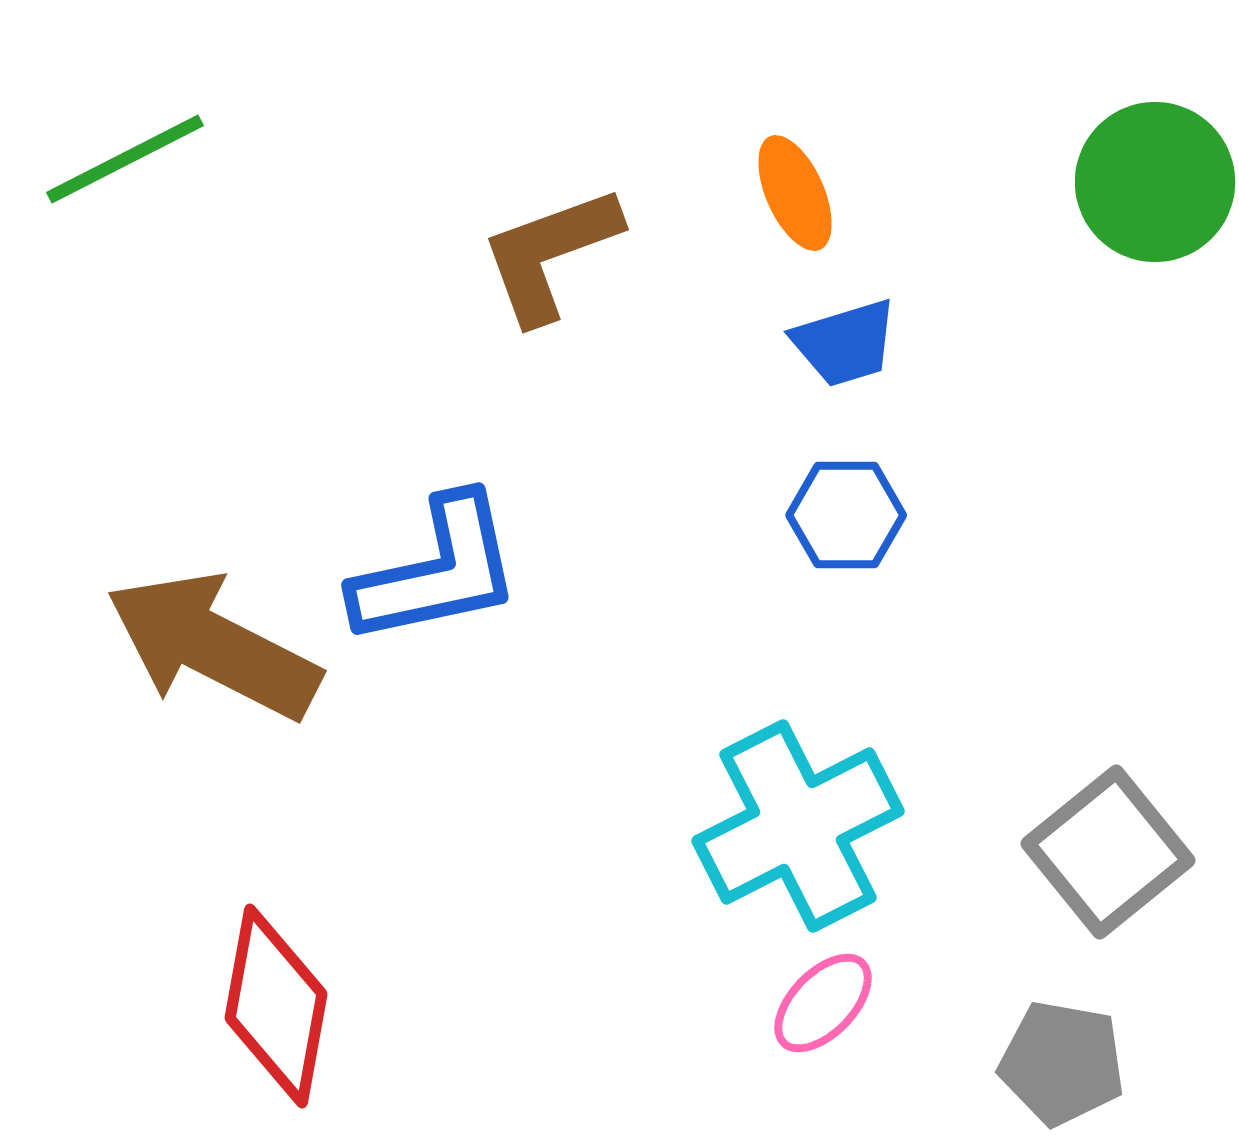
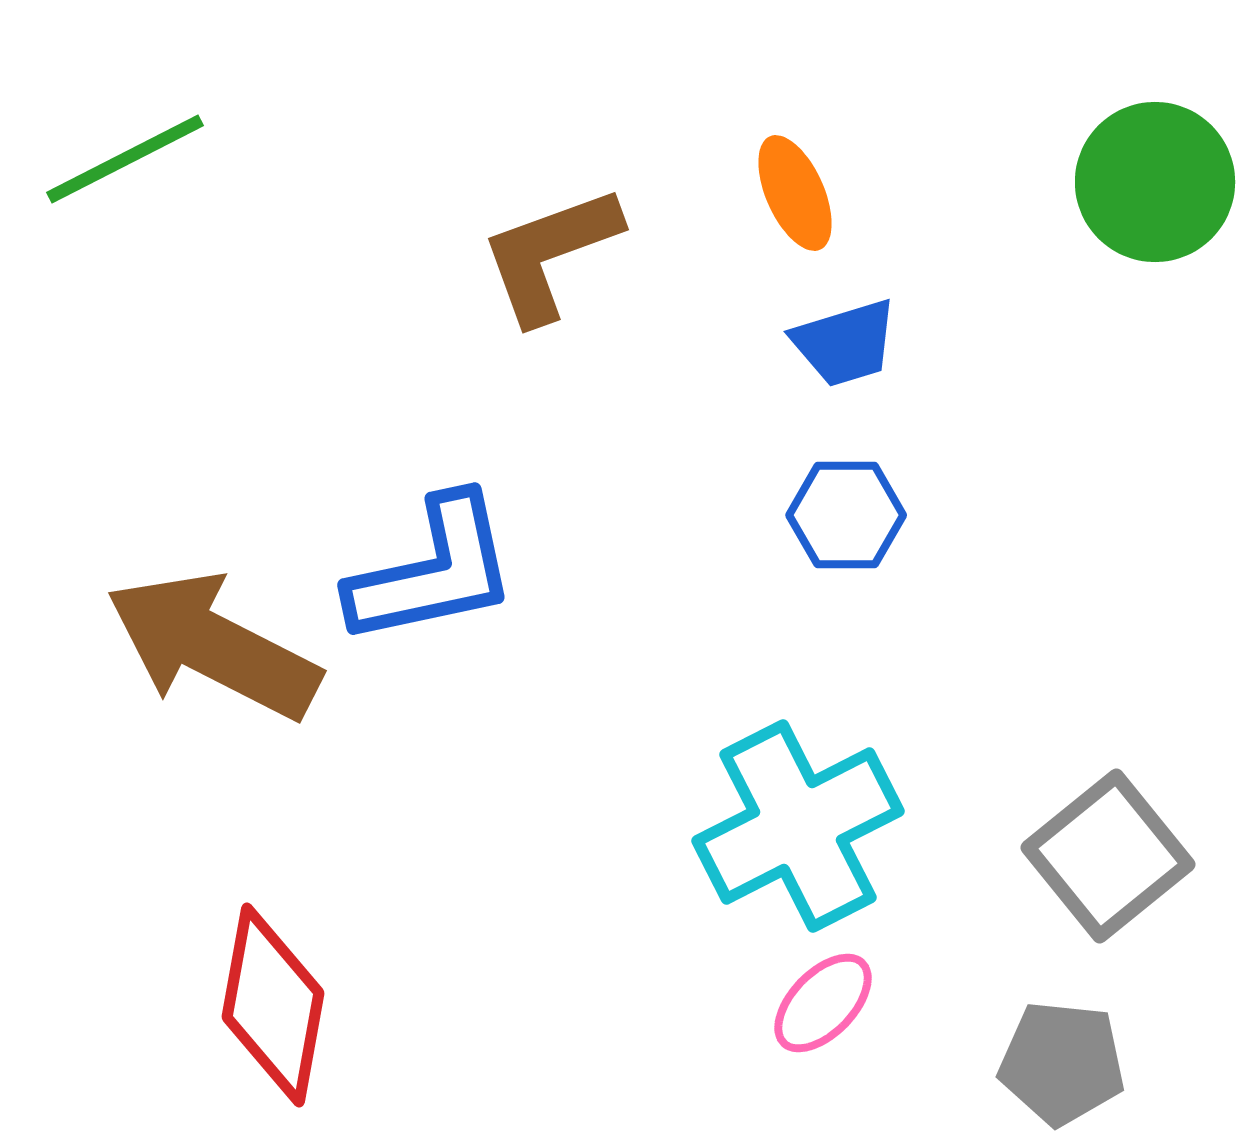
blue L-shape: moved 4 px left
gray square: moved 4 px down
red diamond: moved 3 px left, 1 px up
gray pentagon: rotated 4 degrees counterclockwise
